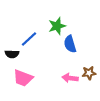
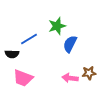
blue line: rotated 12 degrees clockwise
blue semicircle: rotated 42 degrees clockwise
